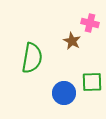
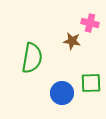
brown star: rotated 18 degrees counterclockwise
green square: moved 1 px left, 1 px down
blue circle: moved 2 px left
